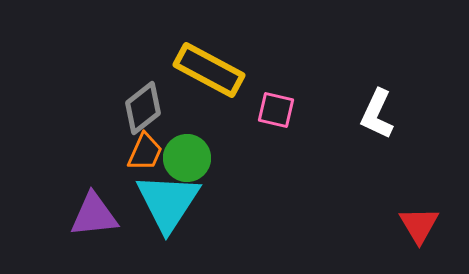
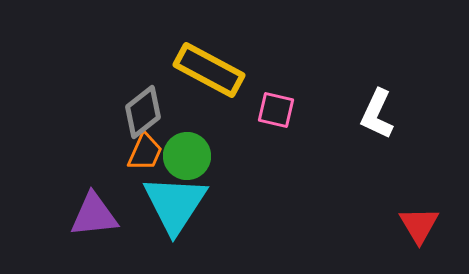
gray diamond: moved 4 px down
green circle: moved 2 px up
cyan triangle: moved 7 px right, 2 px down
